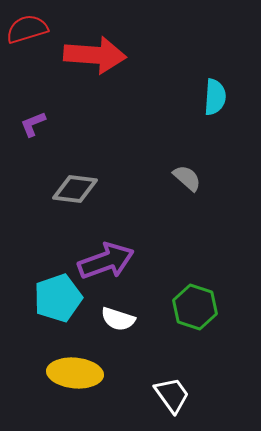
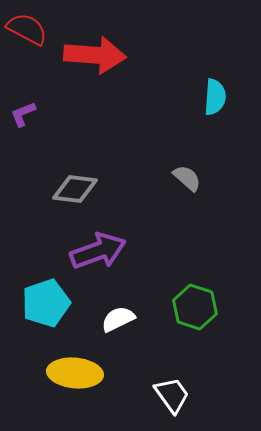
red semicircle: rotated 45 degrees clockwise
purple L-shape: moved 10 px left, 10 px up
purple arrow: moved 8 px left, 10 px up
cyan pentagon: moved 12 px left, 5 px down
white semicircle: rotated 136 degrees clockwise
